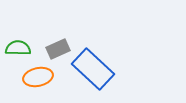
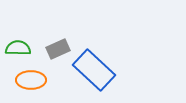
blue rectangle: moved 1 px right, 1 px down
orange ellipse: moved 7 px left, 3 px down; rotated 12 degrees clockwise
